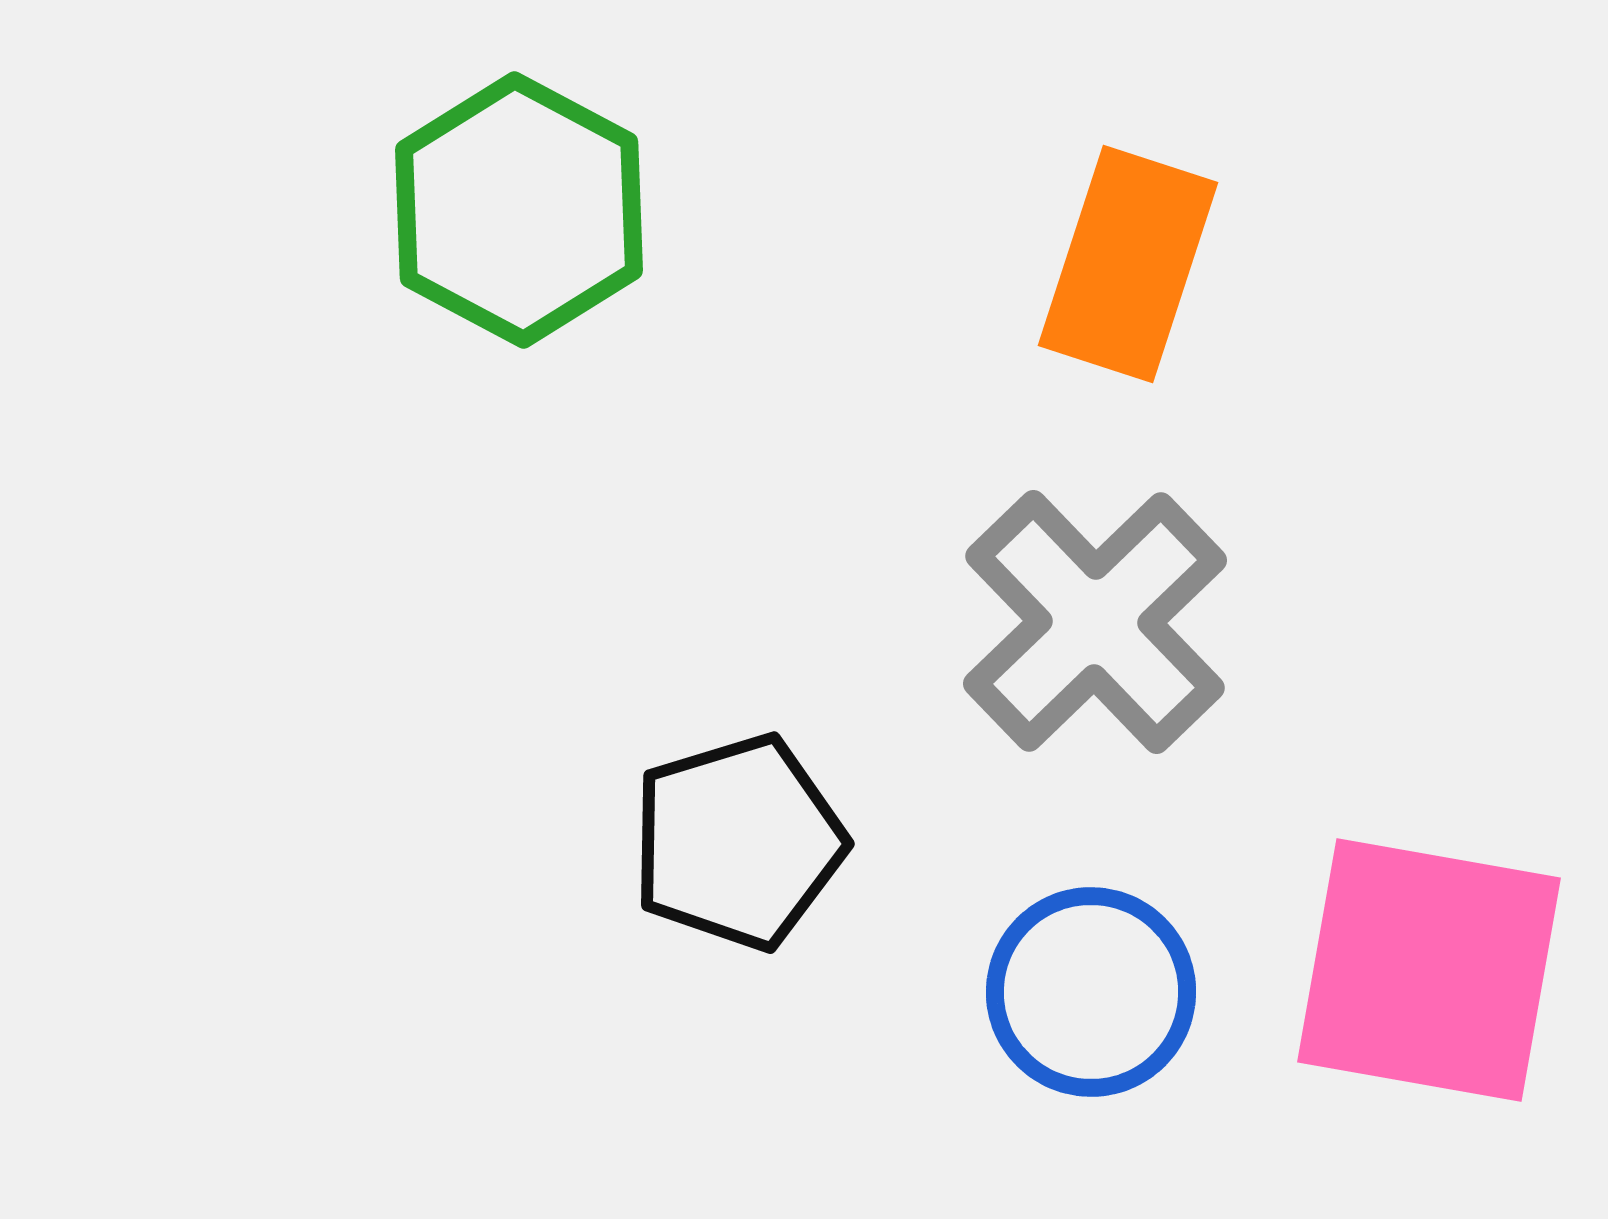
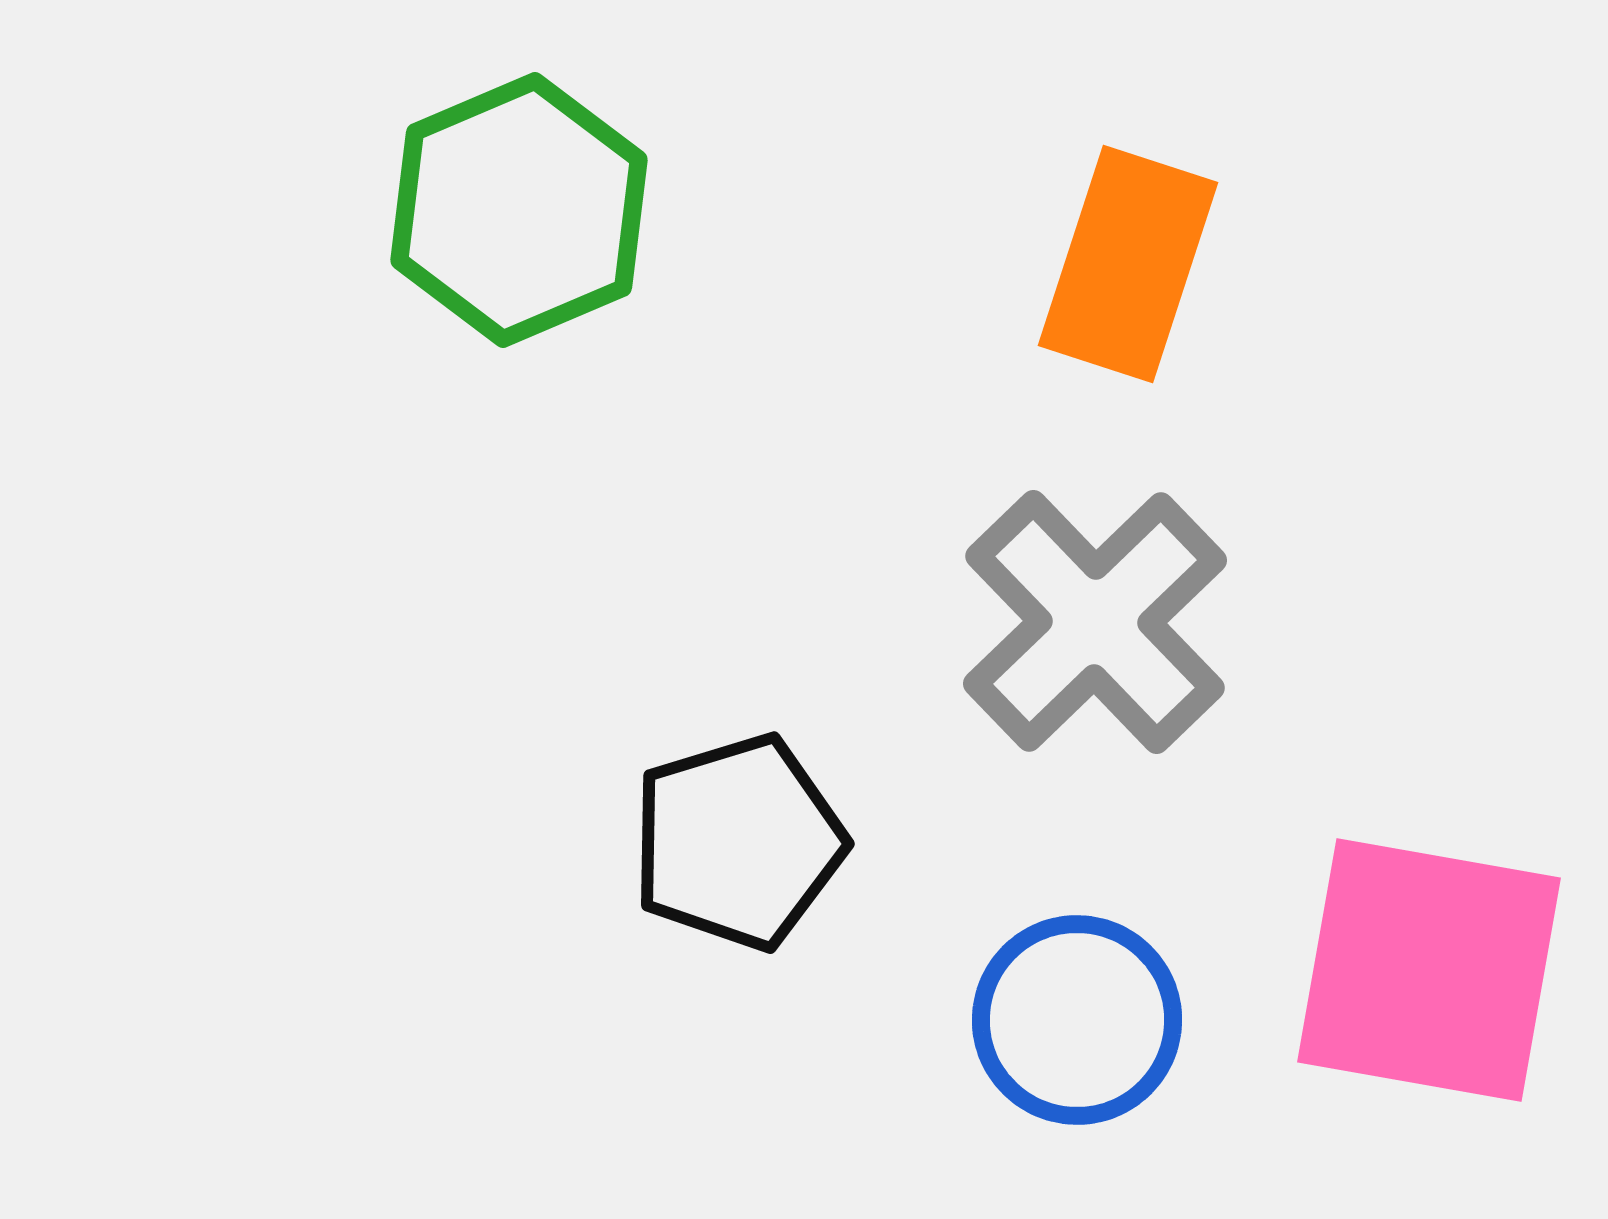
green hexagon: rotated 9 degrees clockwise
blue circle: moved 14 px left, 28 px down
